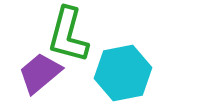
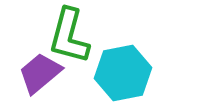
green L-shape: moved 1 px right, 1 px down
